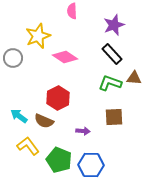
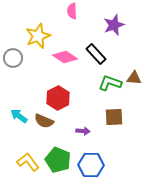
black rectangle: moved 16 px left
yellow L-shape: moved 16 px down
green pentagon: moved 1 px left
